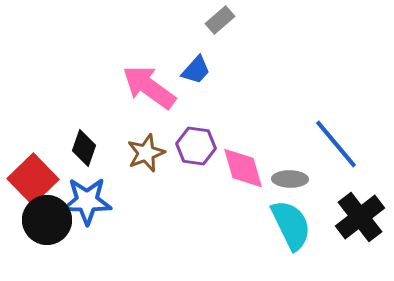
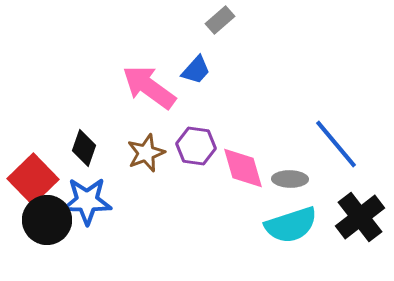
cyan semicircle: rotated 98 degrees clockwise
